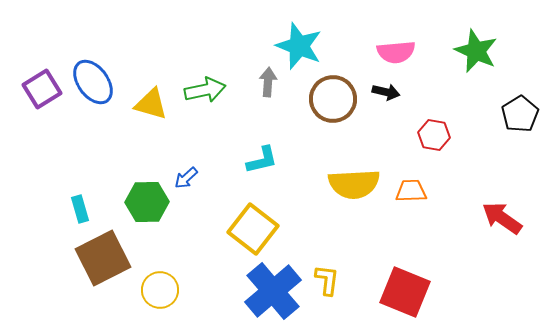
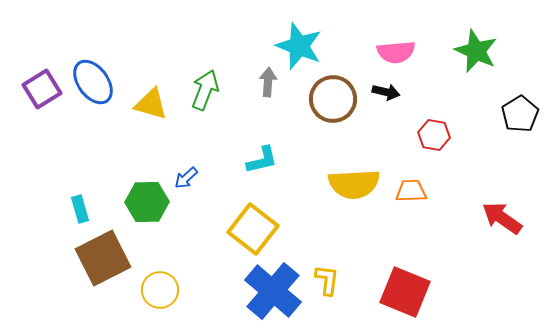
green arrow: rotated 57 degrees counterclockwise
blue cross: rotated 10 degrees counterclockwise
